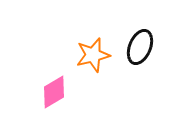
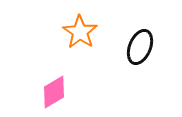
orange star: moved 13 px left, 23 px up; rotated 24 degrees counterclockwise
